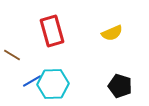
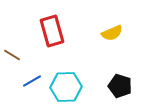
cyan hexagon: moved 13 px right, 3 px down
